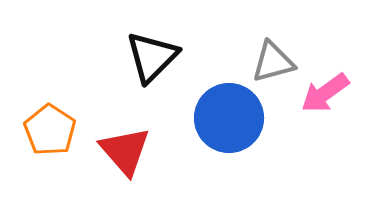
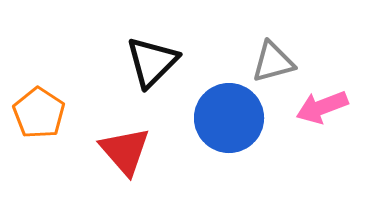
black triangle: moved 5 px down
pink arrow: moved 3 px left, 14 px down; rotated 15 degrees clockwise
orange pentagon: moved 11 px left, 17 px up
